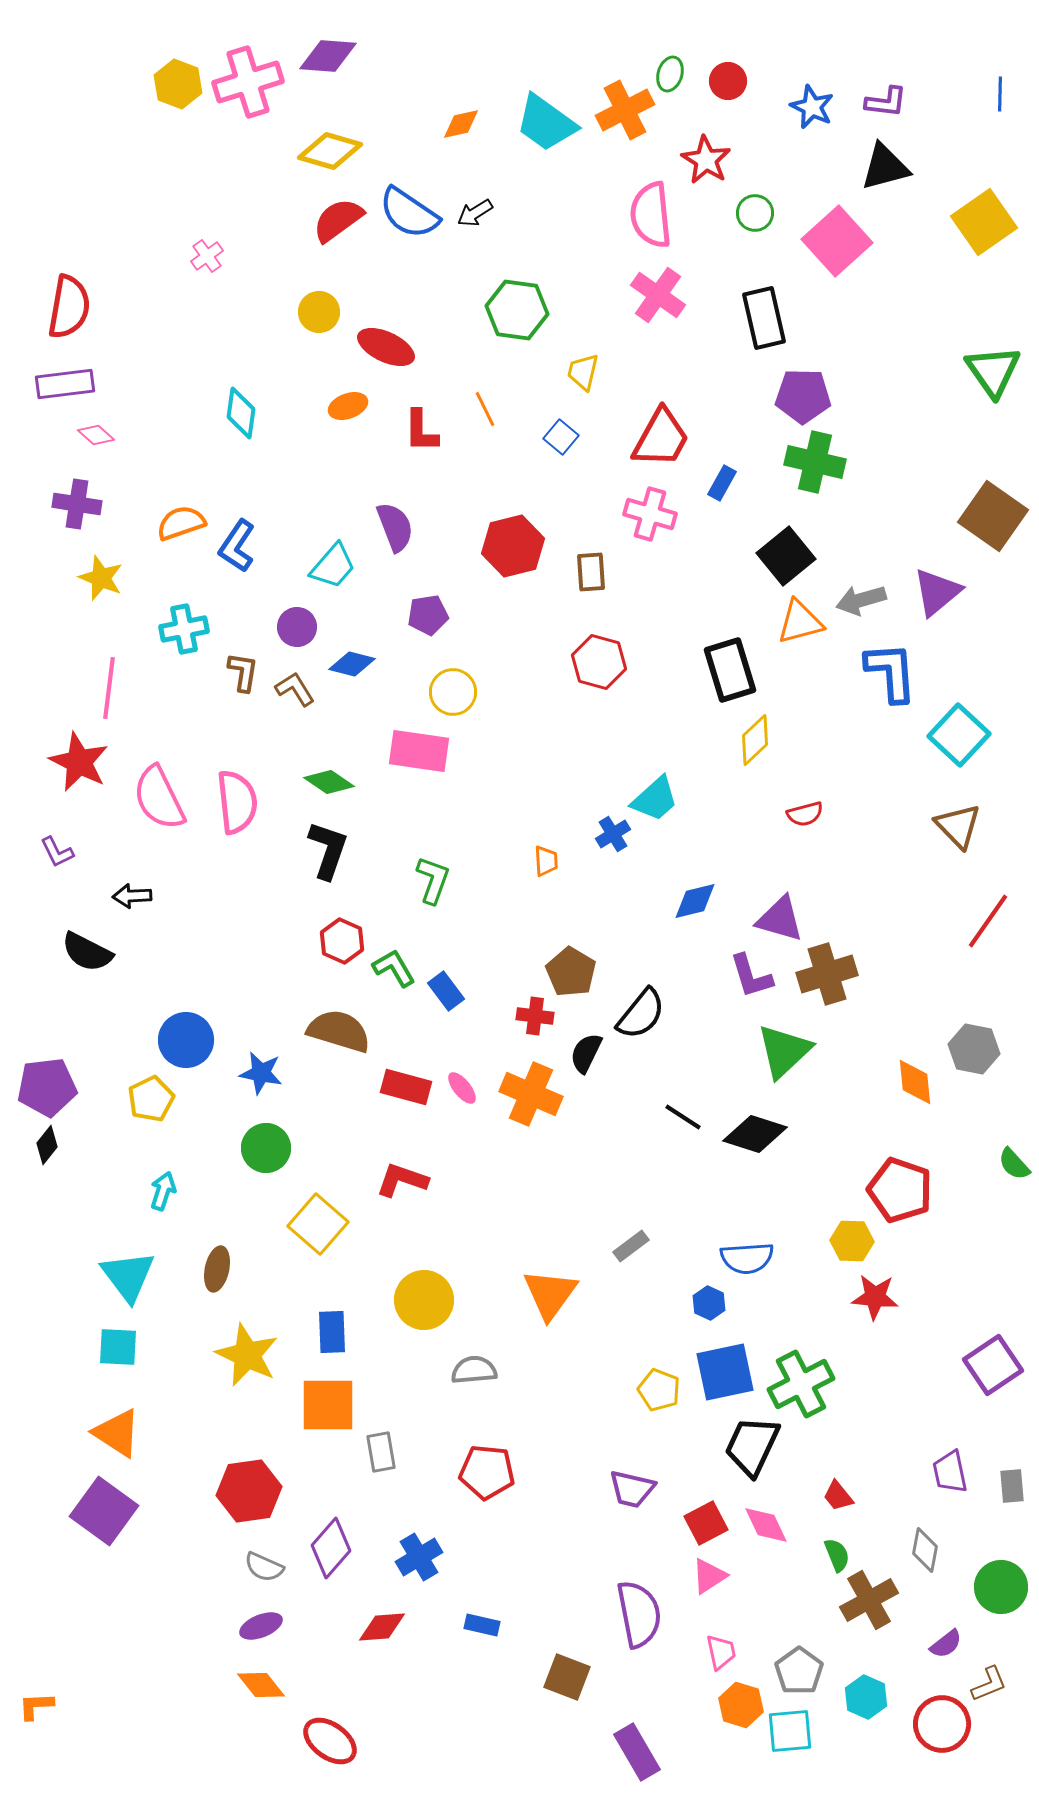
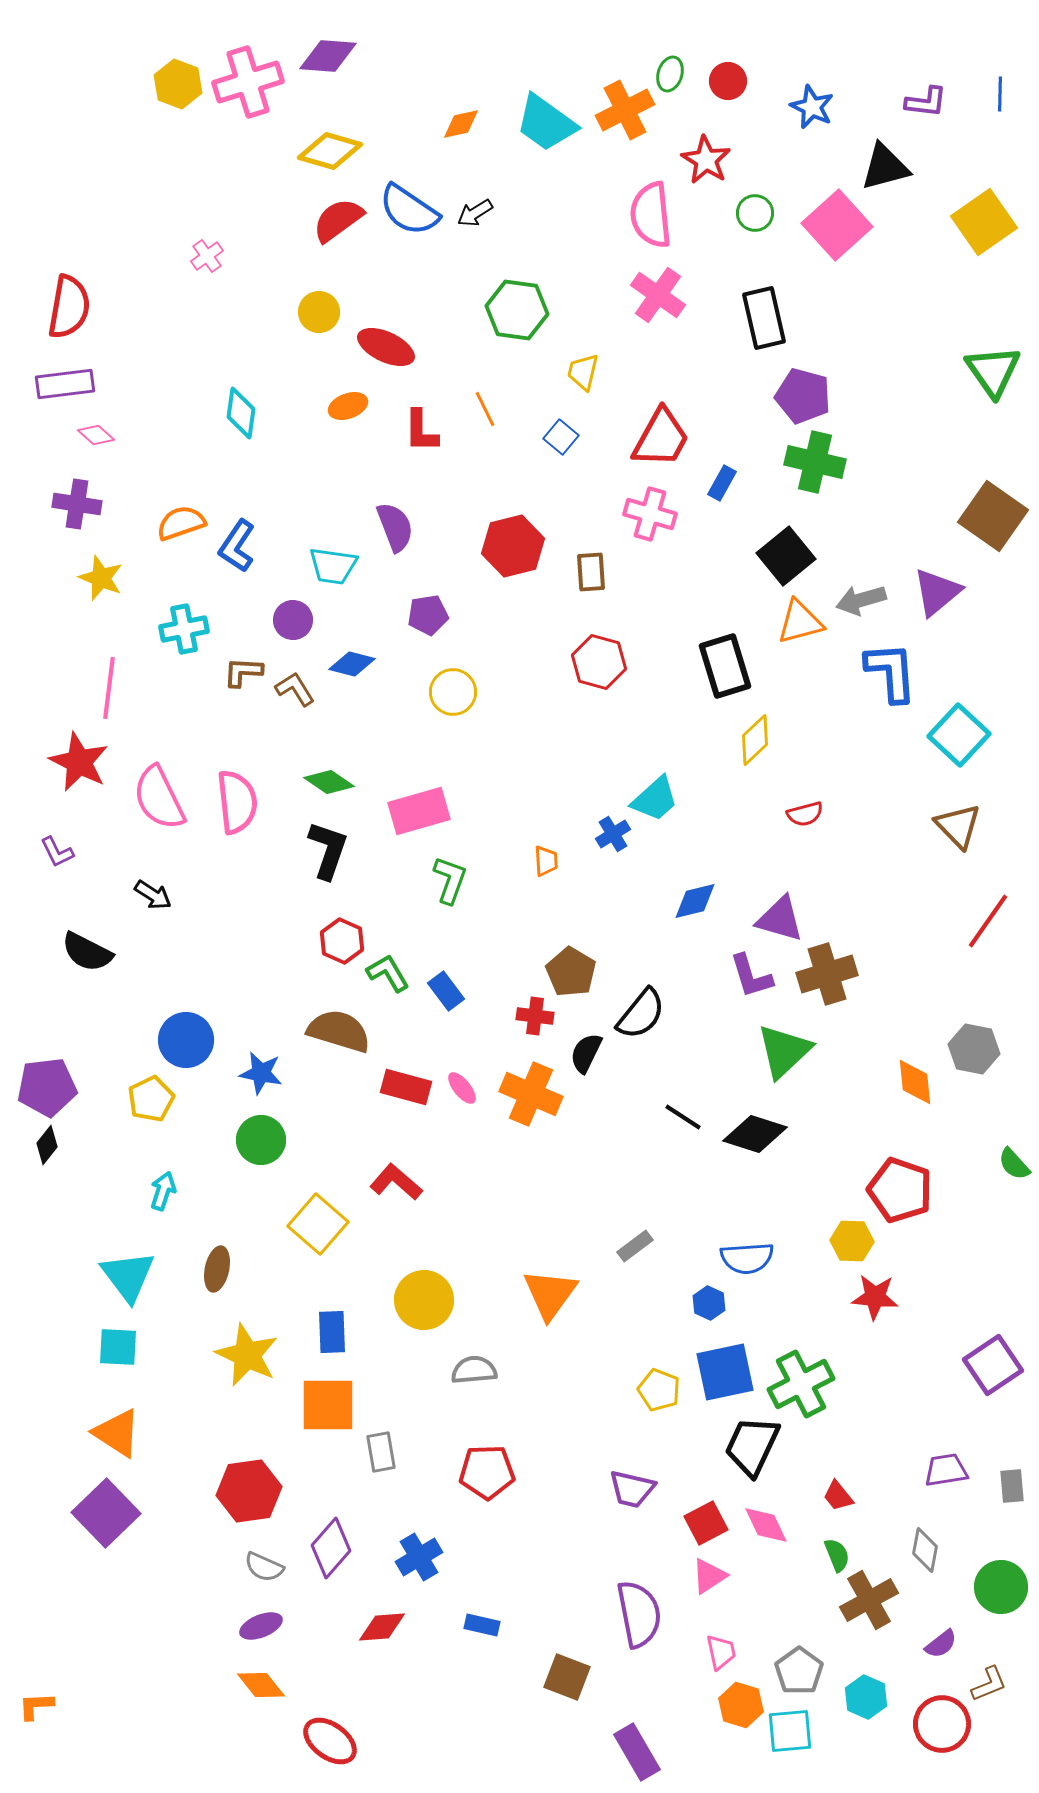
purple L-shape at (886, 102): moved 40 px right
blue semicircle at (409, 213): moved 3 px up
pink square at (837, 241): moved 16 px up
purple pentagon at (803, 396): rotated 14 degrees clockwise
cyan trapezoid at (333, 566): rotated 57 degrees clockwise
purple circle at (297, 627): moved 4 px left, 7 px up
black rectangle at (730, 670): moved 5 px left, 4 px up
brown L-shape at (243, 672): rotated 96 degrees counterclockwise
pink rectangle at (419, 751): moved 60 px down; rotated 24 degrees counterclockwise
green L-shape at (433, 880): moved 17 px right
black arrow at (132, 896): moved 21 px right, 1 px up; rotated 144 degrees counterclockwise
green L-shape at (394, 968): moved 6 px left, 5 px down
green circle at (266, 1148): moved 5 px left, 8 px up
red L-shape at (402, 1180): moved 6 px left, 2 px down; rotated 22 degrees clockwise
gray rectangle at (631, 1246): moved 4 px right
red pentagon at (487, 1472): rotated 8 degrees counterclockwise
purple trapezoid at (950, 1472): moved 4 px left, 2 px up; rotated 93 degrees clockwise
purple square at (104, 1511): moved 2 px right, 2 px down; rotated 10 degrees clockwise
purple semicircle at (946, 1644): moved 5 px left
